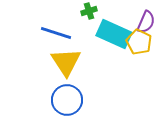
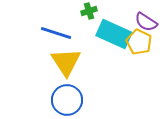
purple semicircle: rotated 100 degrees clockwise
